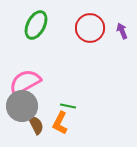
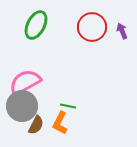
red circle: moved 2 px right, 1 px up
brown semicircle: rotated 54 degrees clockwise
